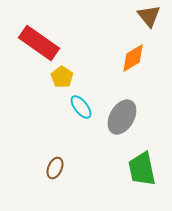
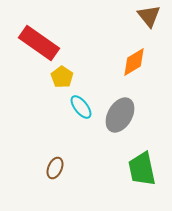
orange diamond: moved 1 px right, 4 px down
gray ellipse: moved 2 px left, 2 px up
